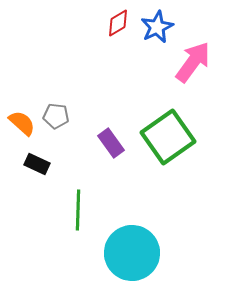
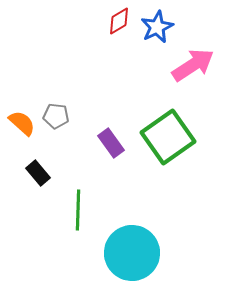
red diamond: moved 1 px right, 2 px up
pink arrow: moved 3 px down; rotated 21 degrees clockwise
black rectangle: moved 1 px right, 9 px down; rotated 25 degrees clockwise
